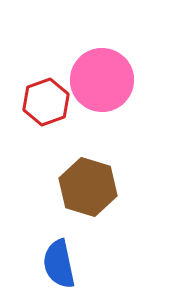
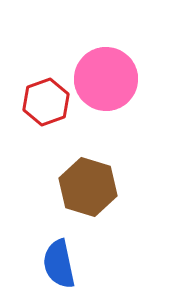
pink circle: moved 4 px right, 1 px up
